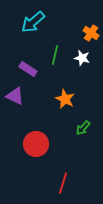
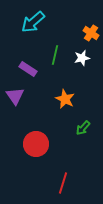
white star: rotated 28 degrees counterclockwise
purple triangle: rotated 30 degrees clockwise
